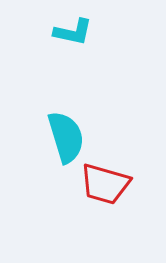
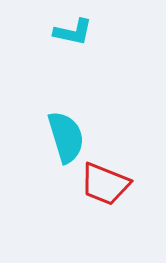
red trapezoid: rotated 6 degrees clockwise
